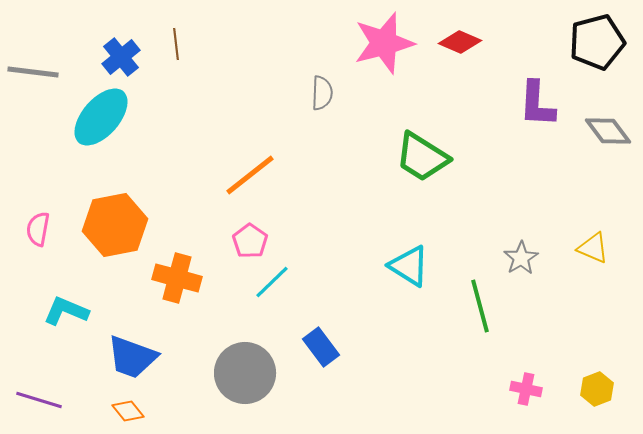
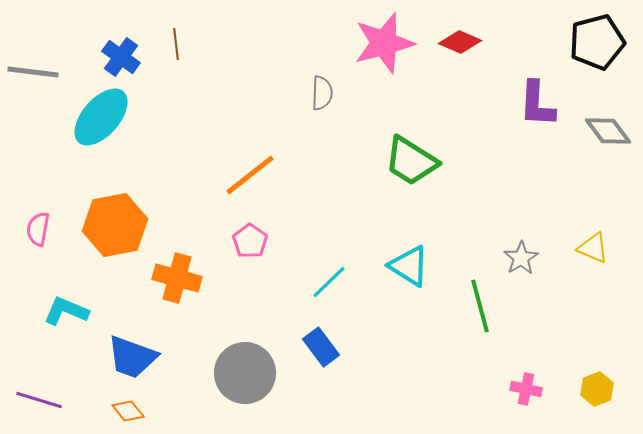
blue cross: rotated 15 degrees counterclockwise
green trapezoid: moved 11 px left, 4 px down
cyan line: moved 57 px right
